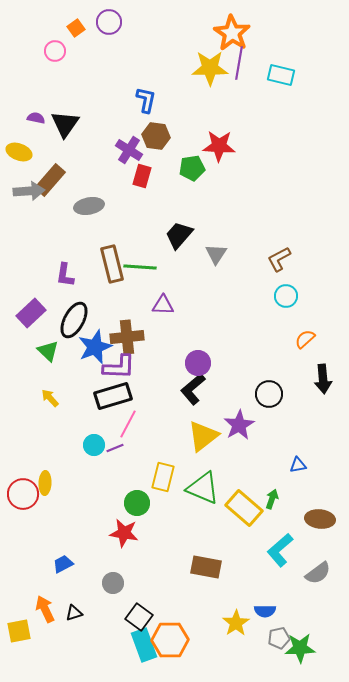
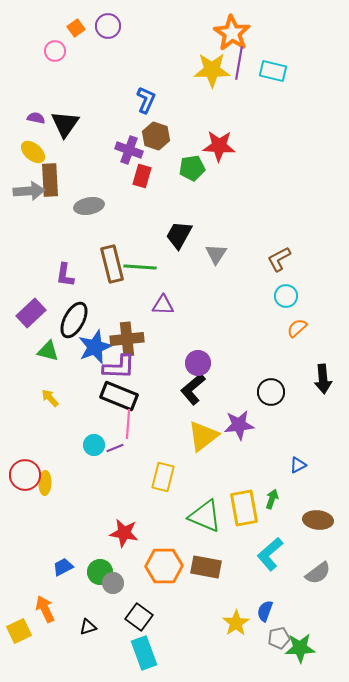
purple circle at (109, 22): moved 1 px left, 4 px down
yellow star at (210, 68): moved 2 px right, 2 px down
cyan rectangle at (281, 75): moved 8 px left, 4 px up
blue L-shape at (146, 100): rotated 12 degrees clockwise
brown hexagon at (156, 136): rotated 12 degrees clockwise
purple cross at (129, 150): rotated 12 degrees counterclockwise
yellow ellipse at (19, 152): moved 14 px right; rotated 20 degrees clockwise
brown rectangle at (50, 180): rotated 44 degrees counterclockwise
black trapezoid at (179, 235): rotated 12 degrees counterclockwise
brown cross at (127, 337): moved 2 px down
orange semicircle at (305, 339): moved 8 px left, 11 px up
green triangle at (48, 351): rotated 30 degrees counterclockwise
black circle at (269, 394): moved 2 px right, 2 px up
black rectangle at (113, 396): moved 6 px right; rotated 39 degrees clockwise
pink line at (128, 424): rotated 24 degrees counterclockwise
purple star at (239, 425): rotated 24 degrees clockwise
blue triangle at (298, 465): rotated 18 degrees counterclockwise
green triangle at (203, 488): moved 2 px right, 28 px down
red circle at (23, 494): moved 2 px right, 19 px up
green circle at (137, 503): moved 37 px left, 69 px down
yellow rectangle at (244, 508): rotated 39 degrees clockwise
brown ellipse at (320, 519): moved 2 px left, 1 px down
cyan L-shape at (280, 550): moved 10 px left, 4 px down
blue trapezoid at (63, 564): moved 3 px down
blue semicircle at (265, 611): rotated 110 degrees clockwise
black triangle at (74, 613): moved 14 px right, 14 px down
yellow square at (19, 631): rotated 15 degrees counterclockwise
orange hexagon at (170, 640): moved 6 px left, 74 px up
cyan rectangle at (144, 645): moved 8 px down
